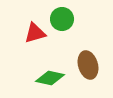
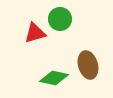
green circle: moved 2 px left
green diamond: moved 4 px right
